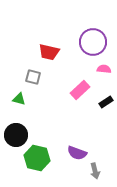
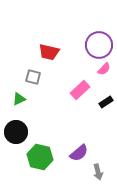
purple circle: moved 6 px right, 3 px down
pink semicircle: rotated 128 degrees clockwise
green triangle: rotated 40 degrees counterclockwise
black circle: moved 3 px up
purple semicircle: moved 2 px right; rotated 60 degrees counterclockwise
green hexagon: moved 3 px right, 1 px up
gray arrow: moved 3 px right, 1 px down
